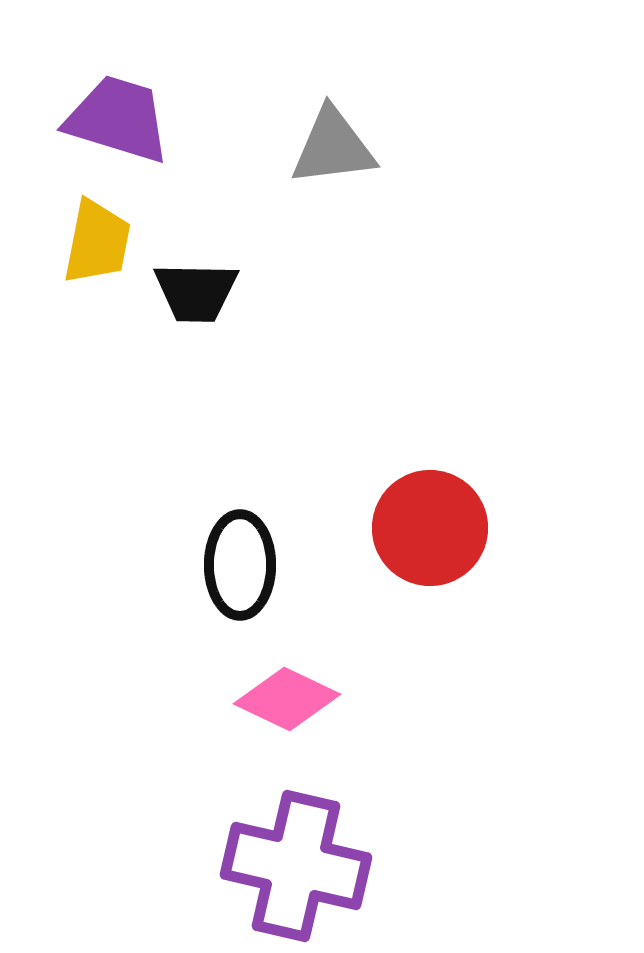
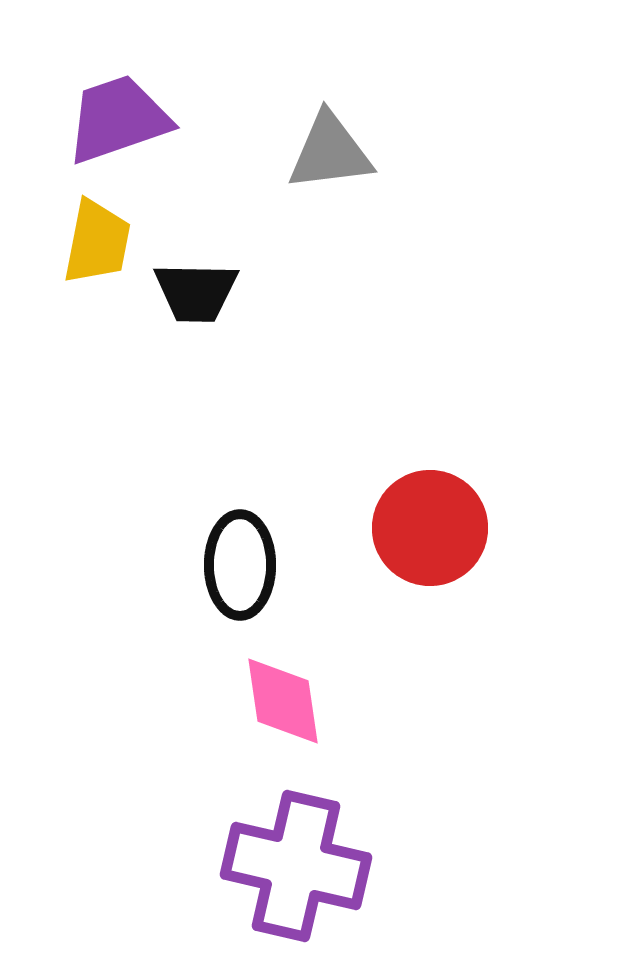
purple trapezoid: rotated 36 degrees counterclockwise
gray triangle: moved 3 px left, 5 px down
pink diamond: moved 4 px left, 2 px down; rotated 56 degrees clockwise
